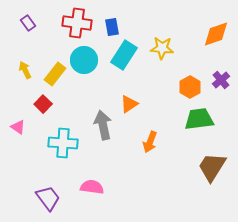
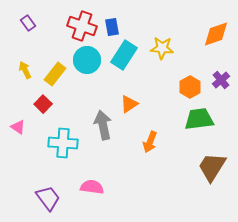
red cross: moved 5 px right, 3 px down; rotated 12 degrees clockwise
cyan circle: moved 3 px right
